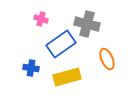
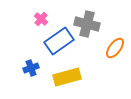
pink cross: rotated 24 degrees clockwise
blue rectangle: moved 2 px left, 3 px up
orange ellipse: moved 8 px right, 11 px up; rotated 60 degrees clockwise
blue cross: rotated 28 degrees counterclockwise
